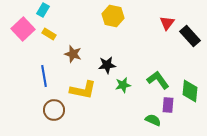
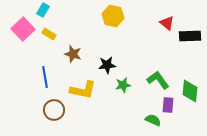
red triangle: rotated 28 degrees counterclockwise
black rectangle: rotated 50 degrees counterclockwise
blue line: moved 1 px right, 1 px down
